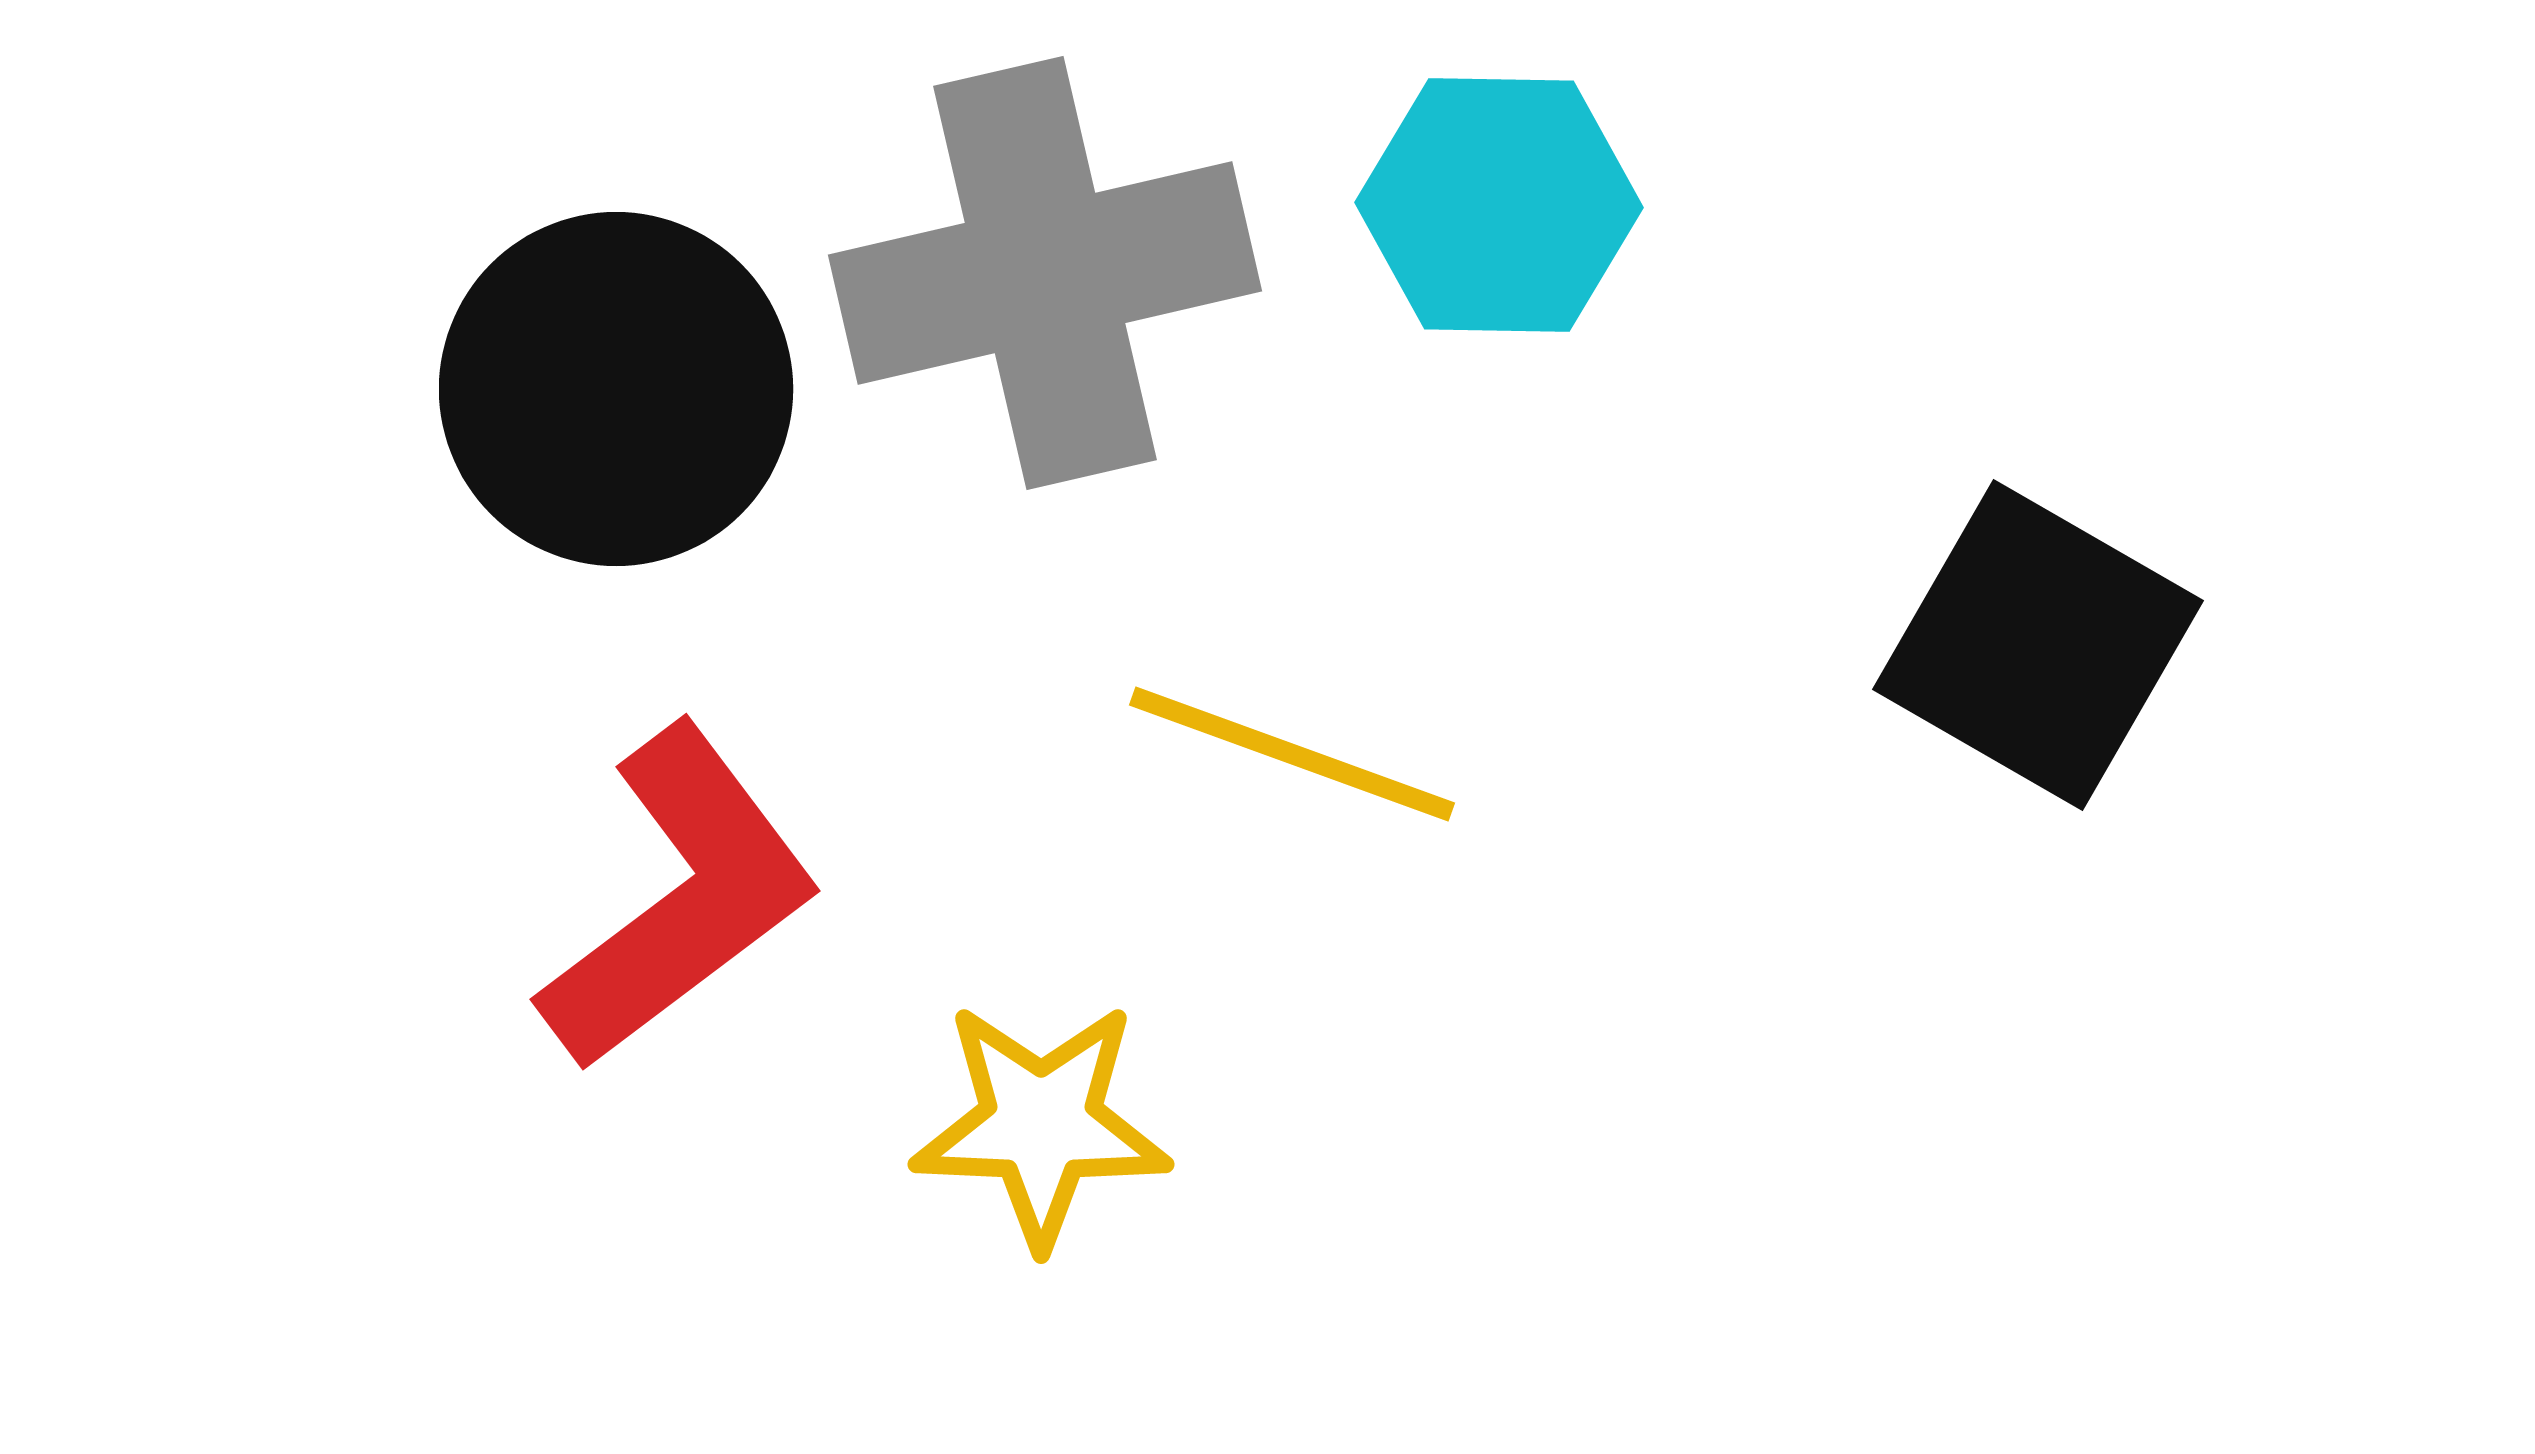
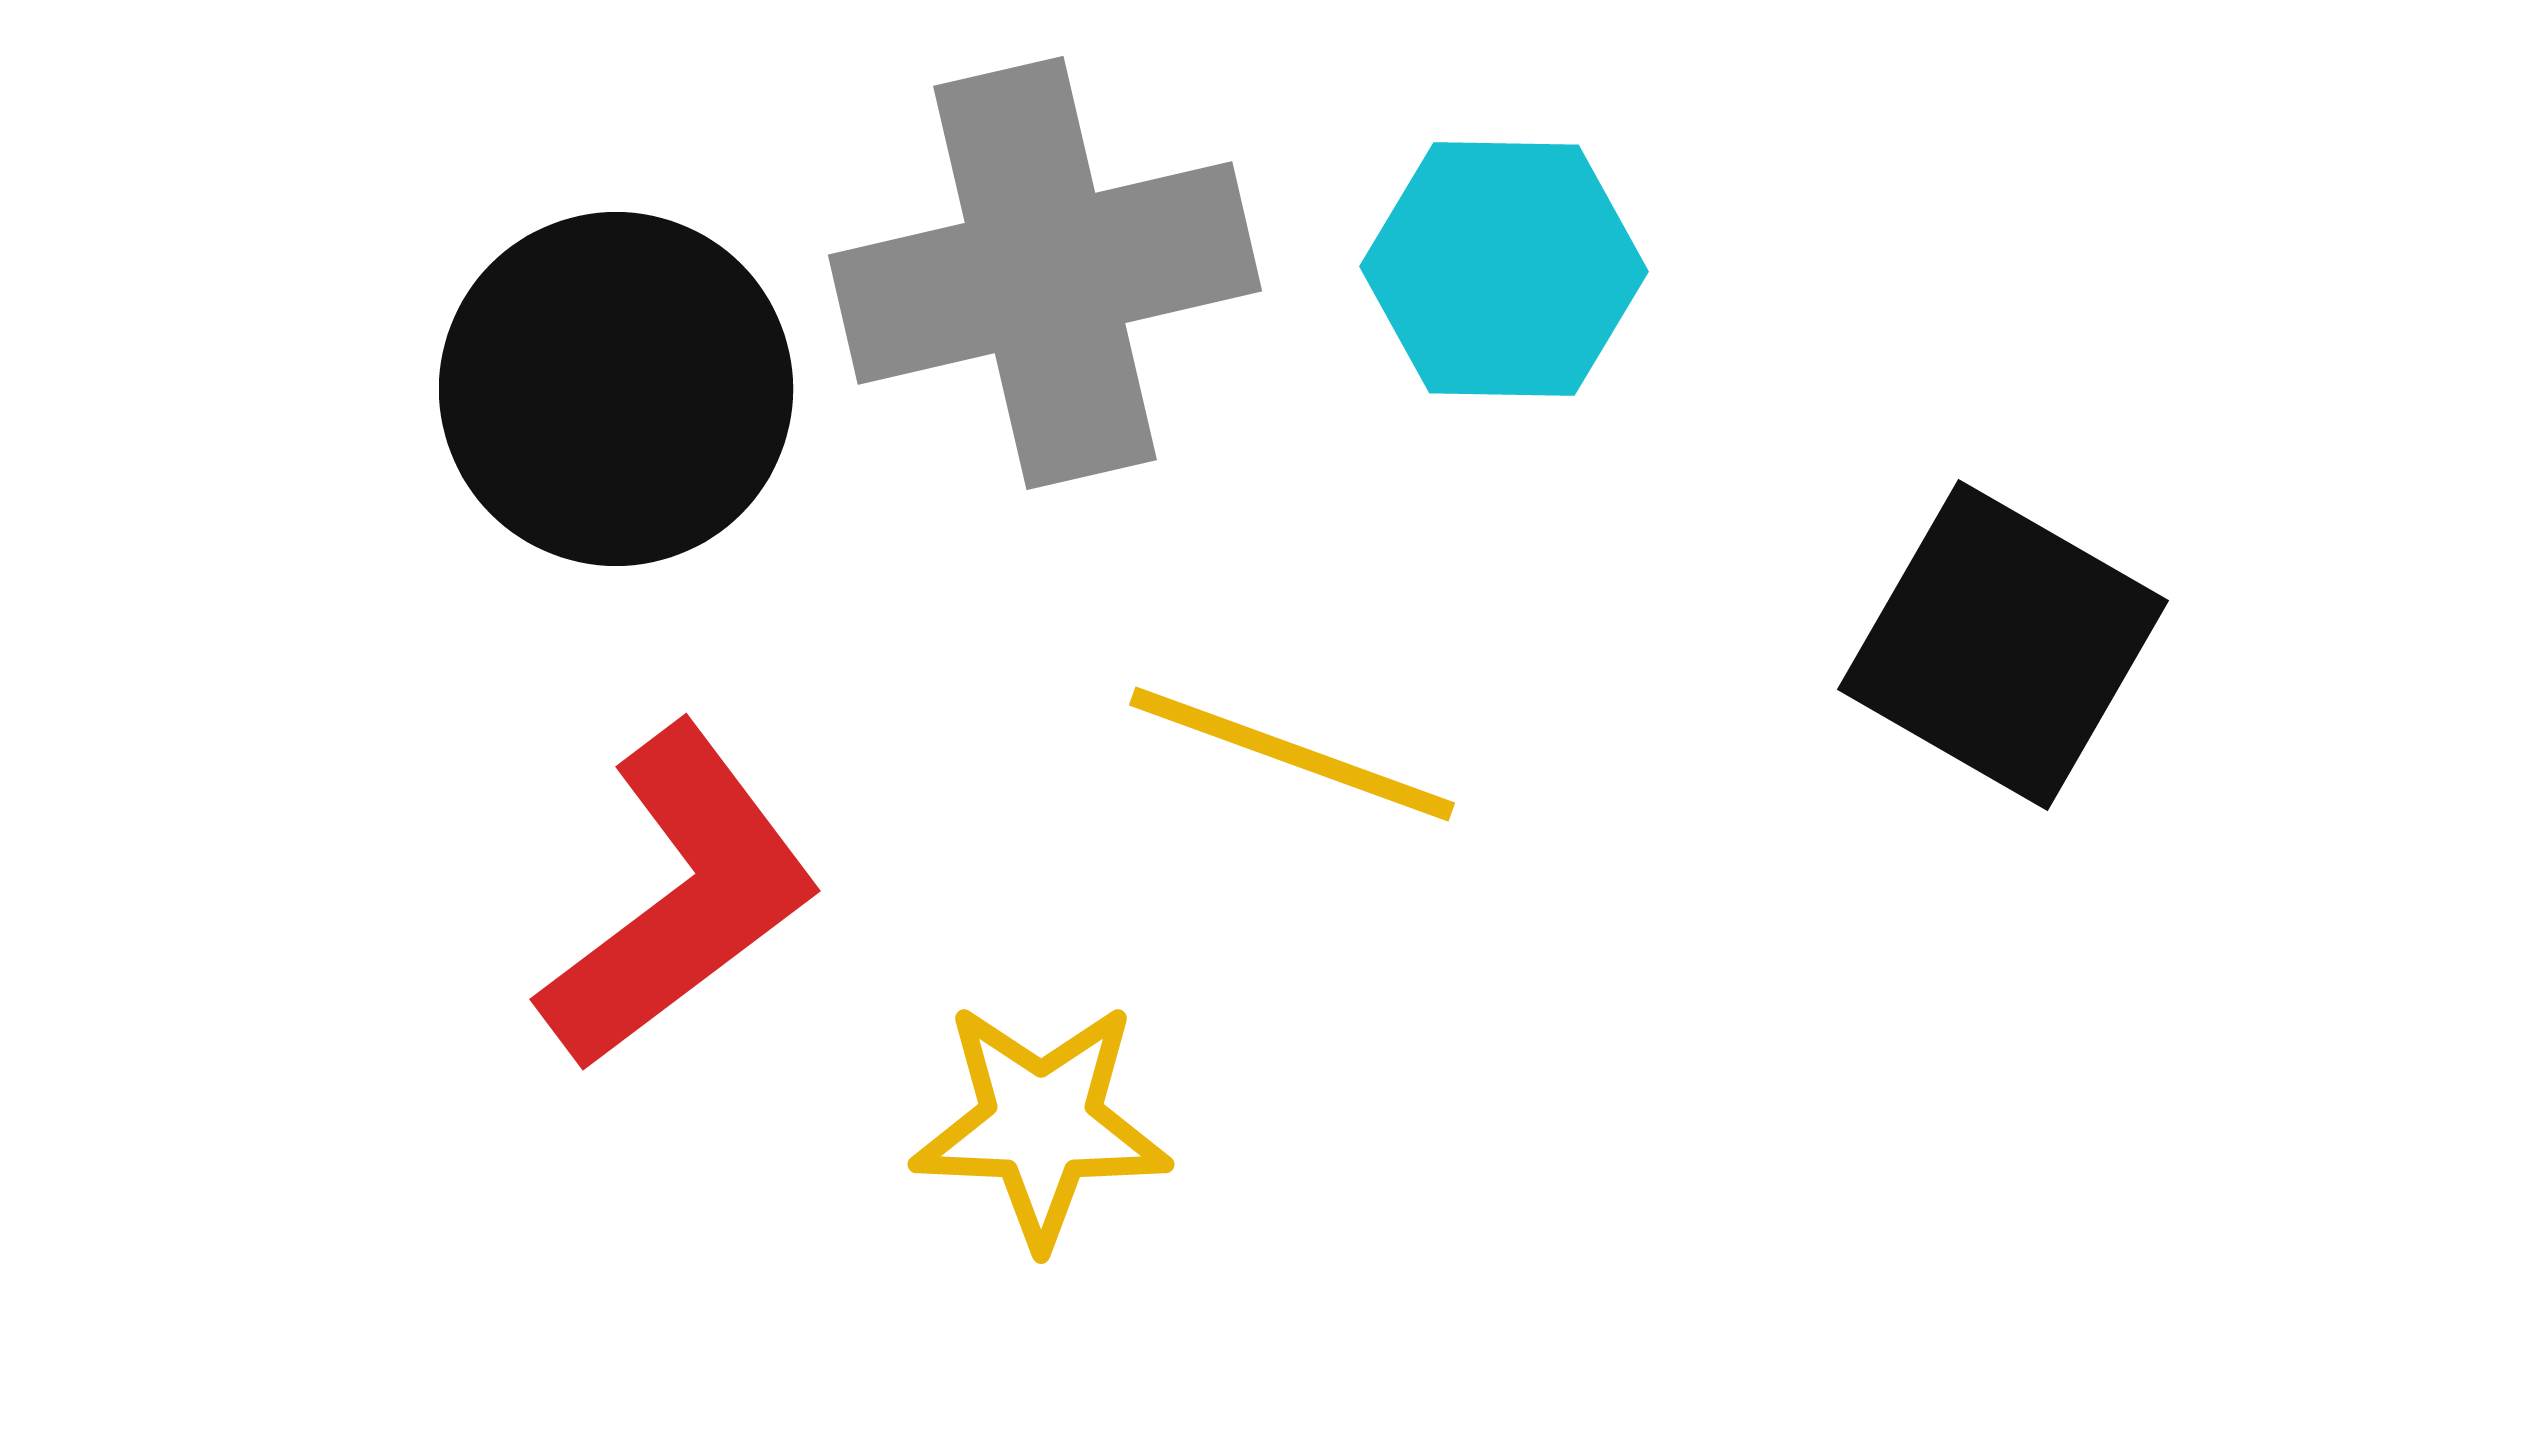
cyan hexagon: moved 5 px right, 64 px down
black square: moved 35 px left
